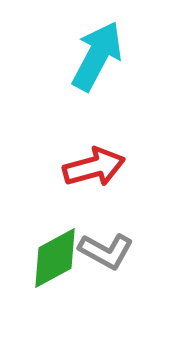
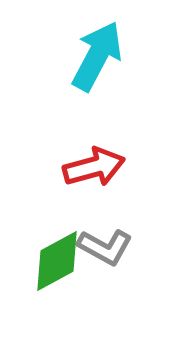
gray L-shape: moved 1 px left, 4 px up
green diamond: moved 2 px right, 3 px down
